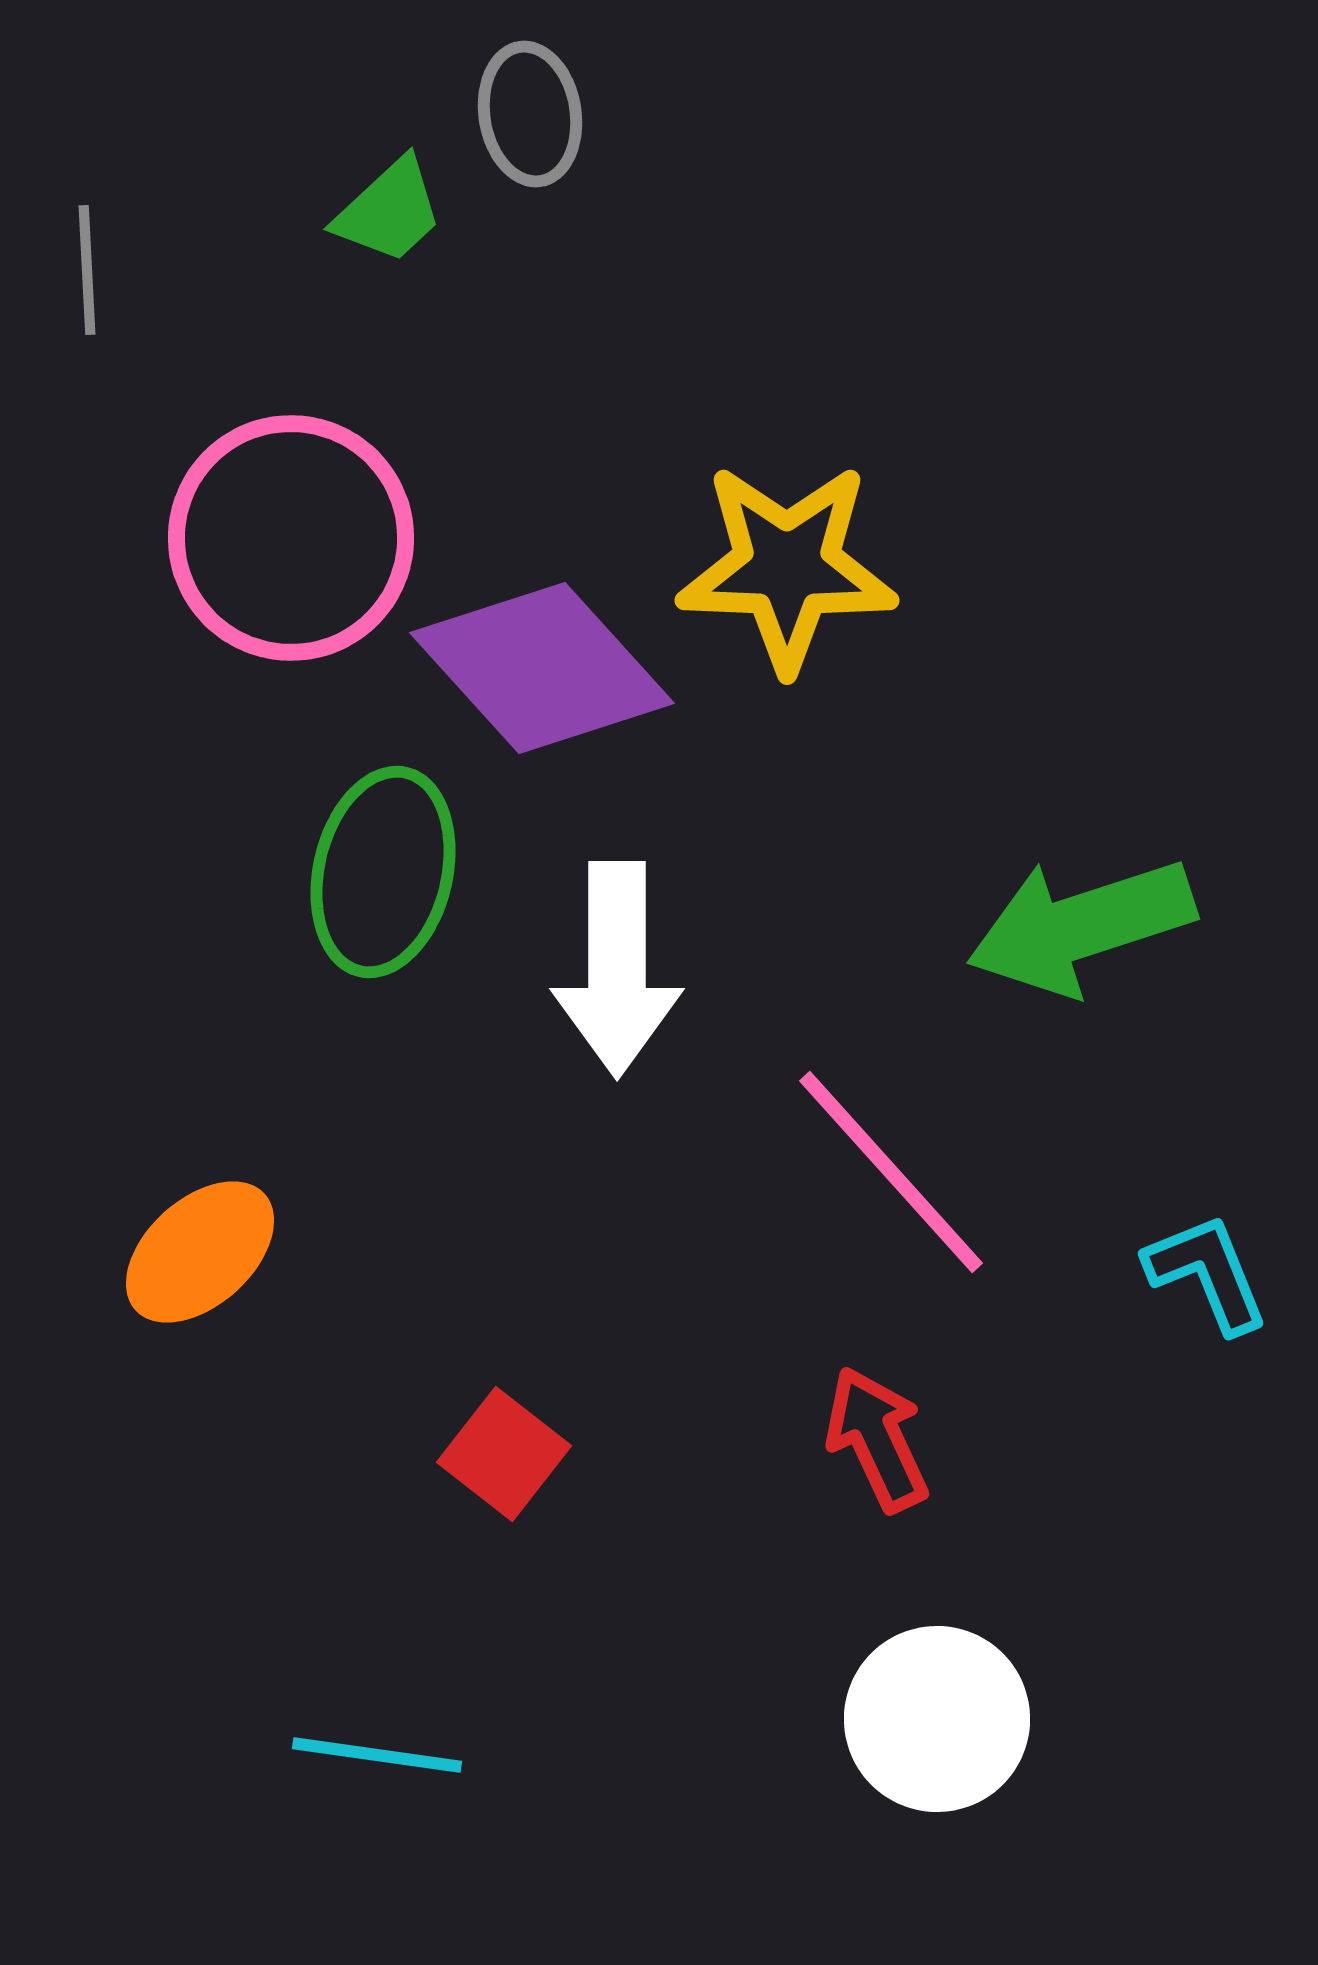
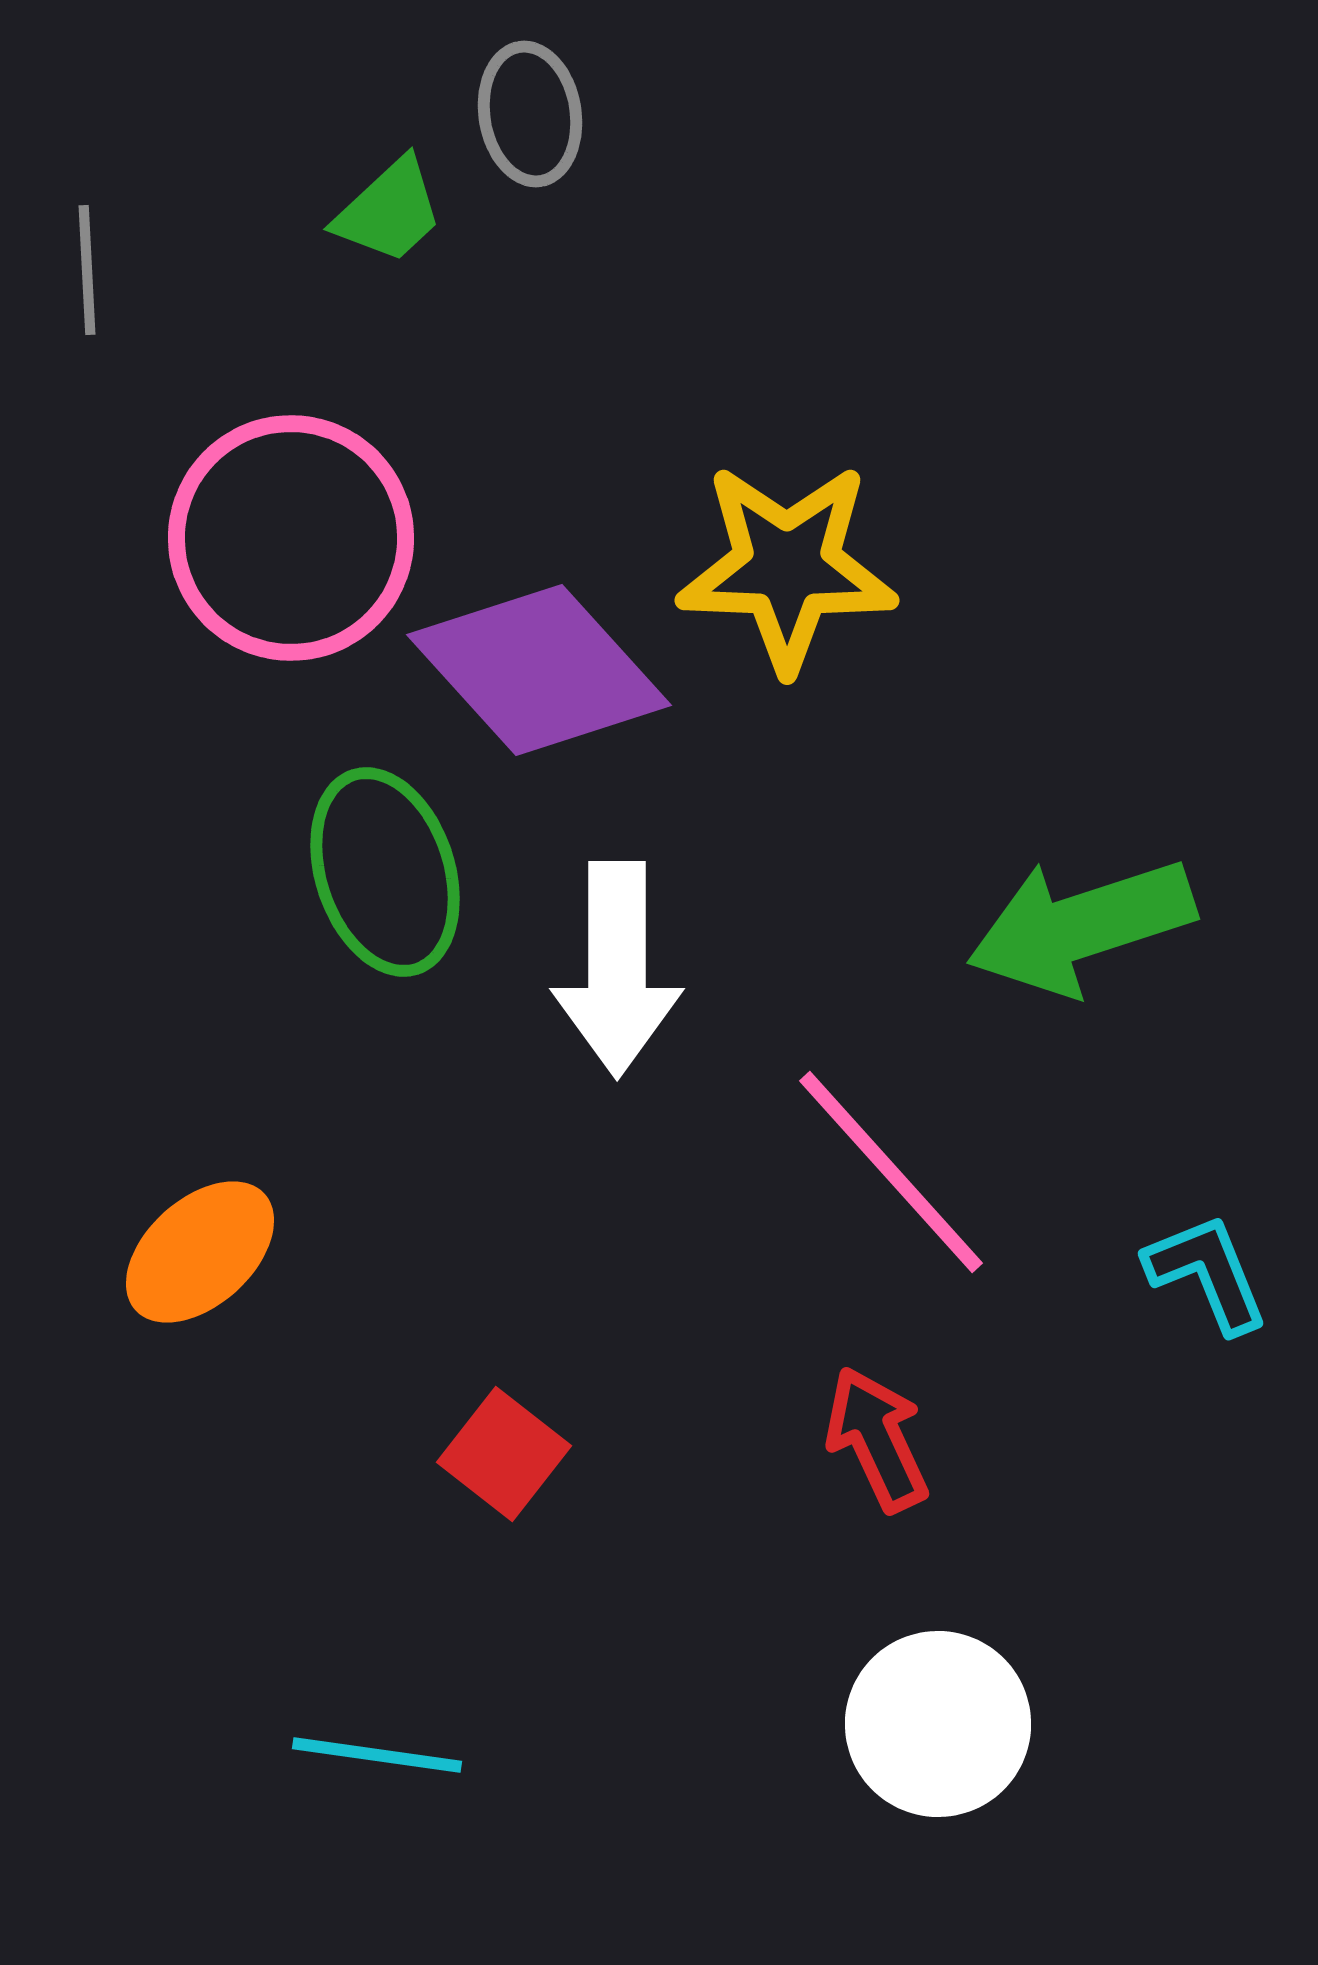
purple diamond: moved 3 px left, 2 px down
green ellipse: moved 2 px right; rotated 31 degrees counterclockwise
white circle: moved 1 px right, 5 px down
